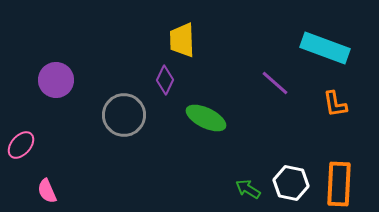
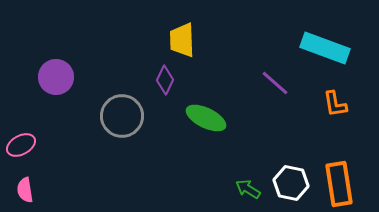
purple circle: moved 3 px up
gray circle: moved 2 px left, 1 px down
pink ellipse: rotated 20 degrees clockwise
orange rectangle: rotated 12 degrees counterclockwise
pink semicircle: moved 22 px left, 1 px up; rotated 15 degrees clockwise
